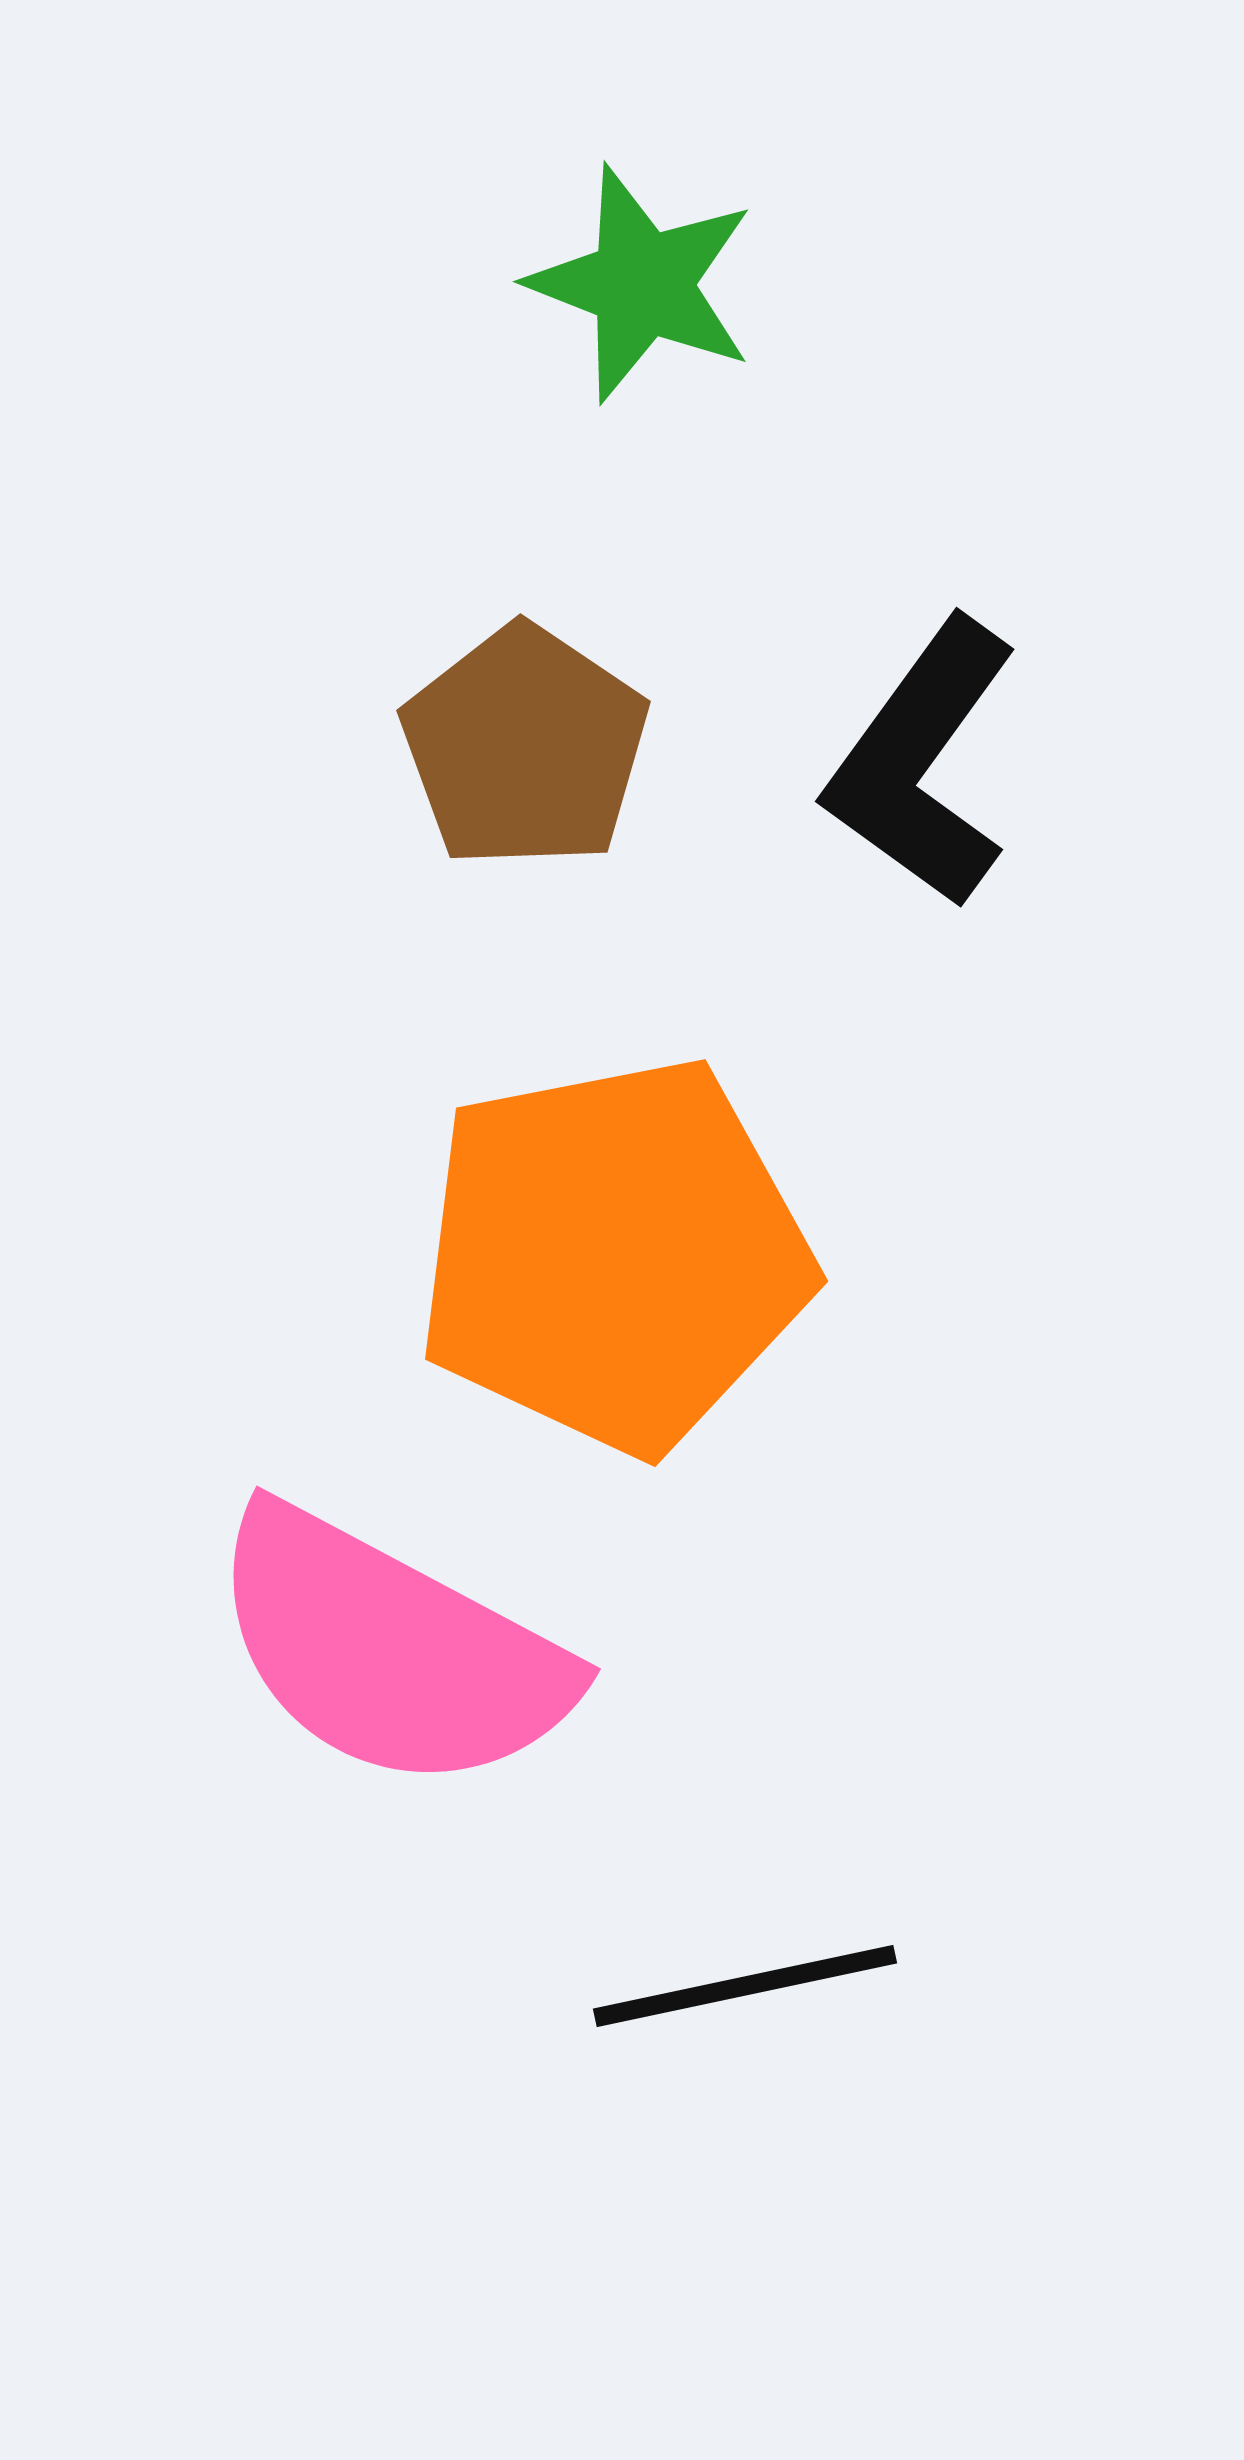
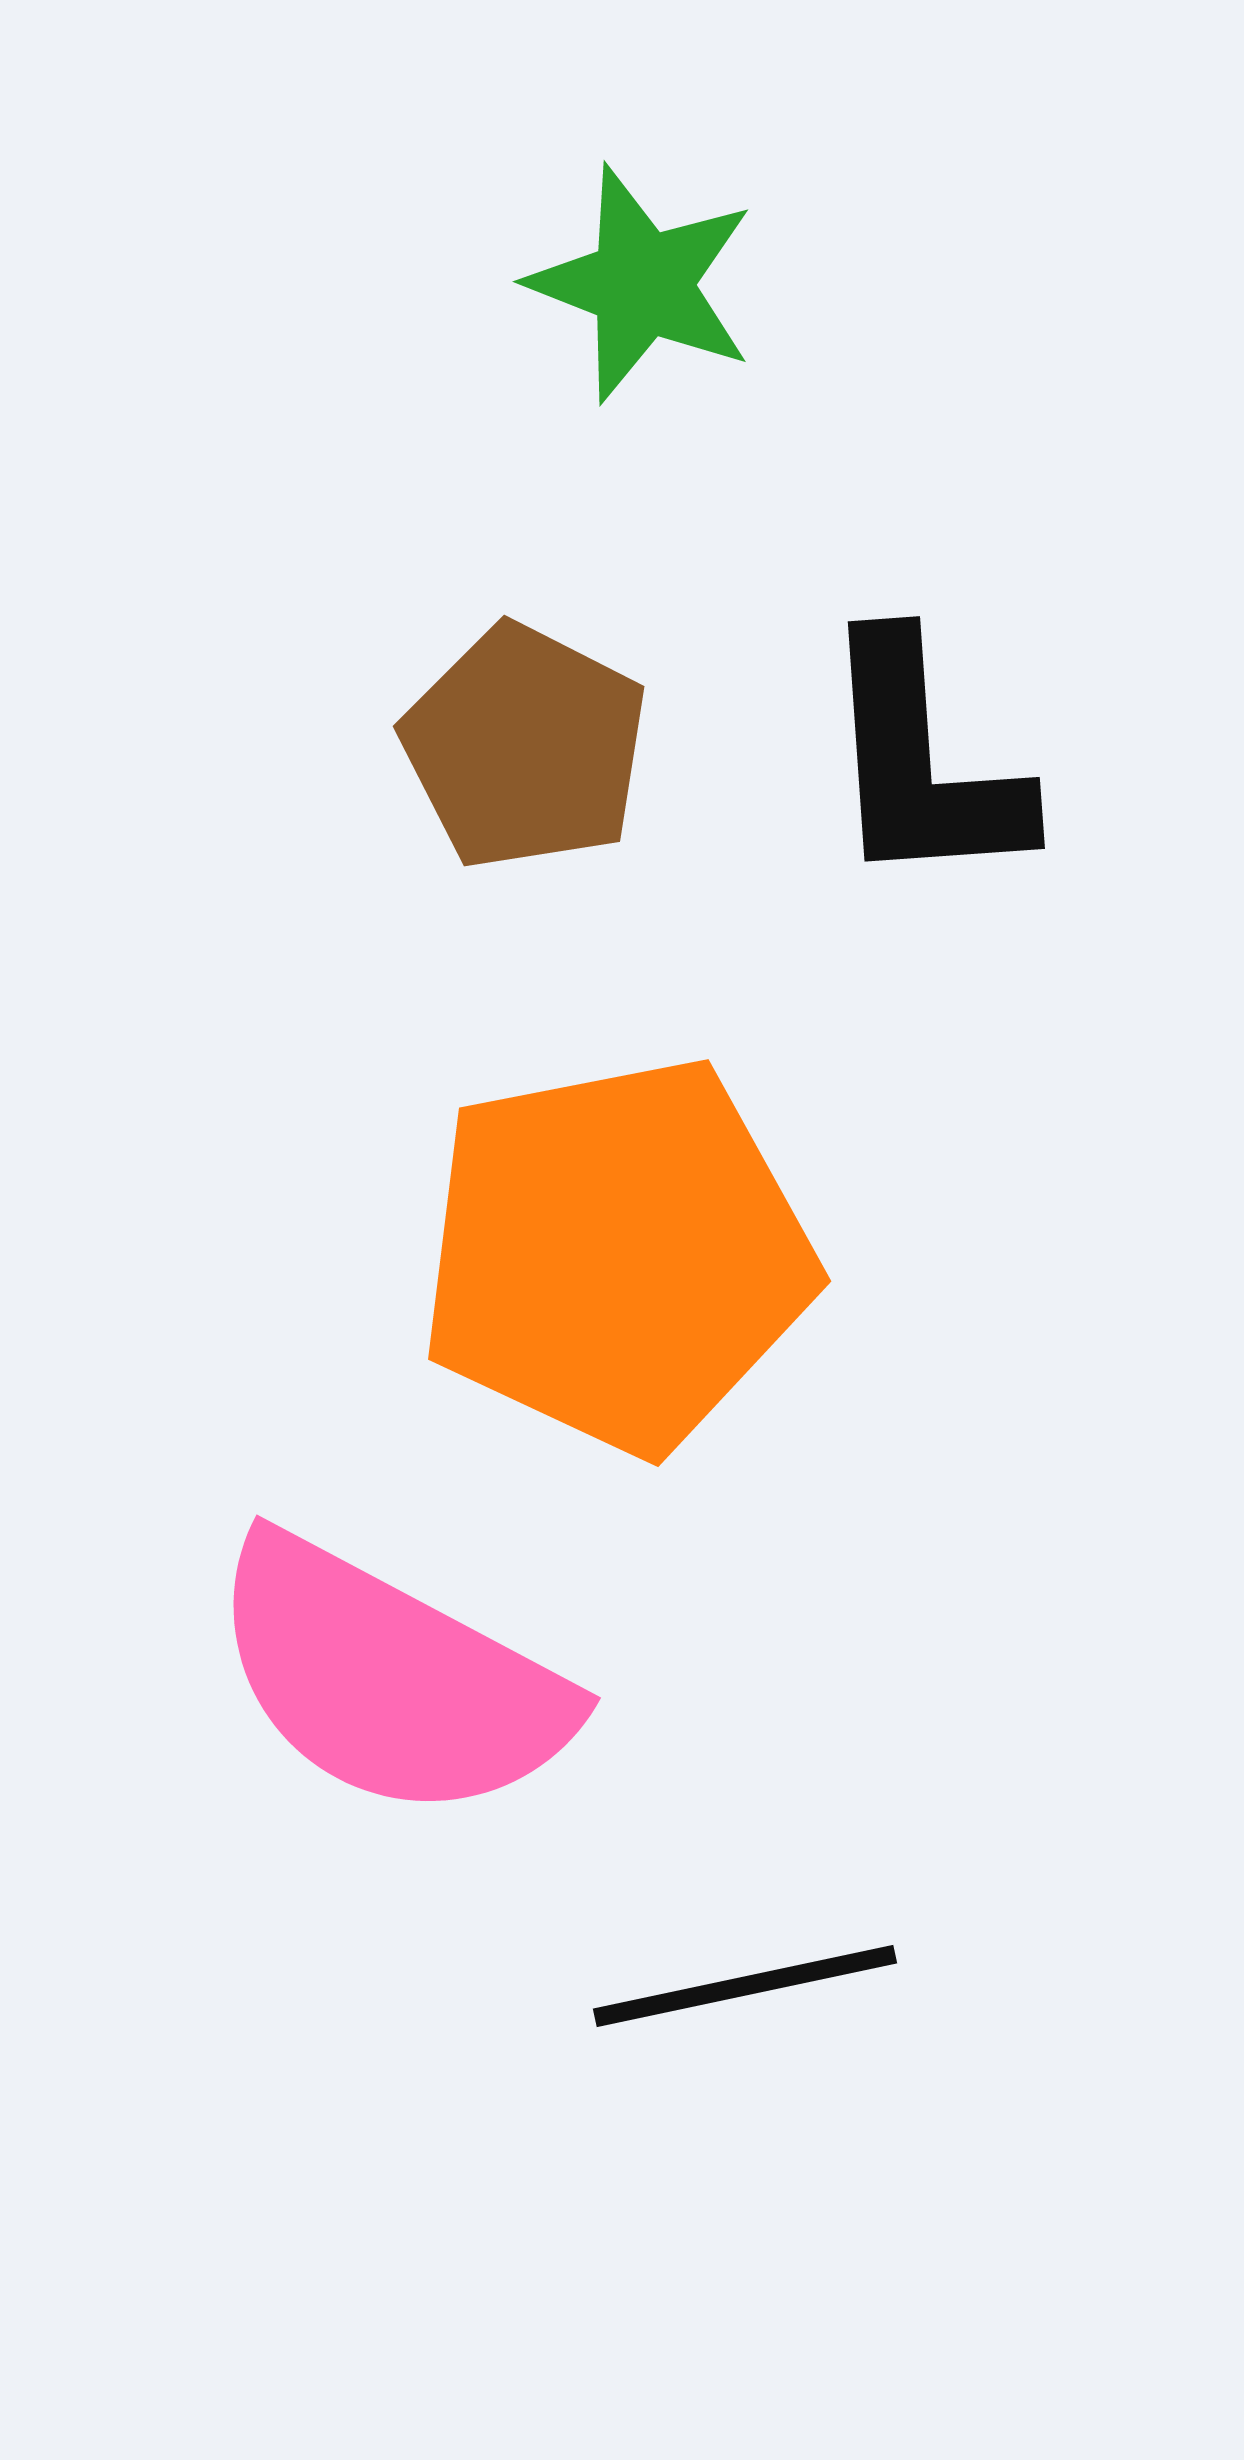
brown pentagon: rotated 7 degrees counterclockwise
black L-shape: rotated 40 degrees counterclockwise
orange pentagon: moved 3 px right
pink semicircle: moved 29 px down
